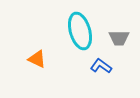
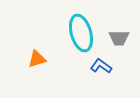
cyan ellipse: moved 1 px right, 2 px down
orange triangle: rotated 42 degrees counterclockwise
